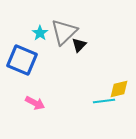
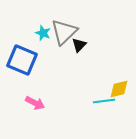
cyan star: moved 3 px right; rotated 14 degrees counterclockwise
